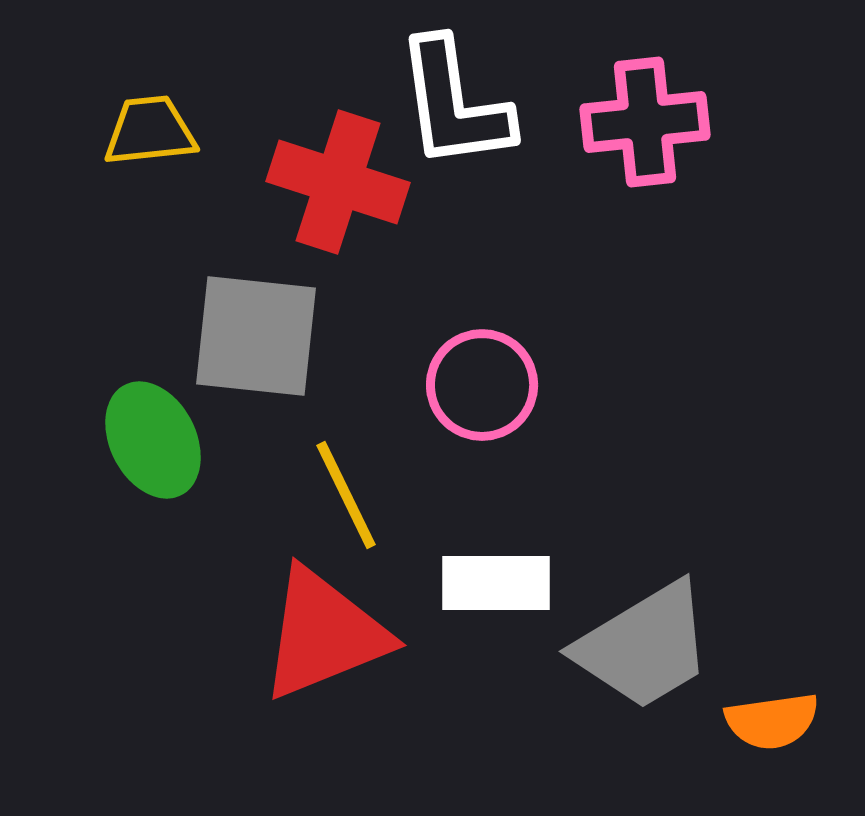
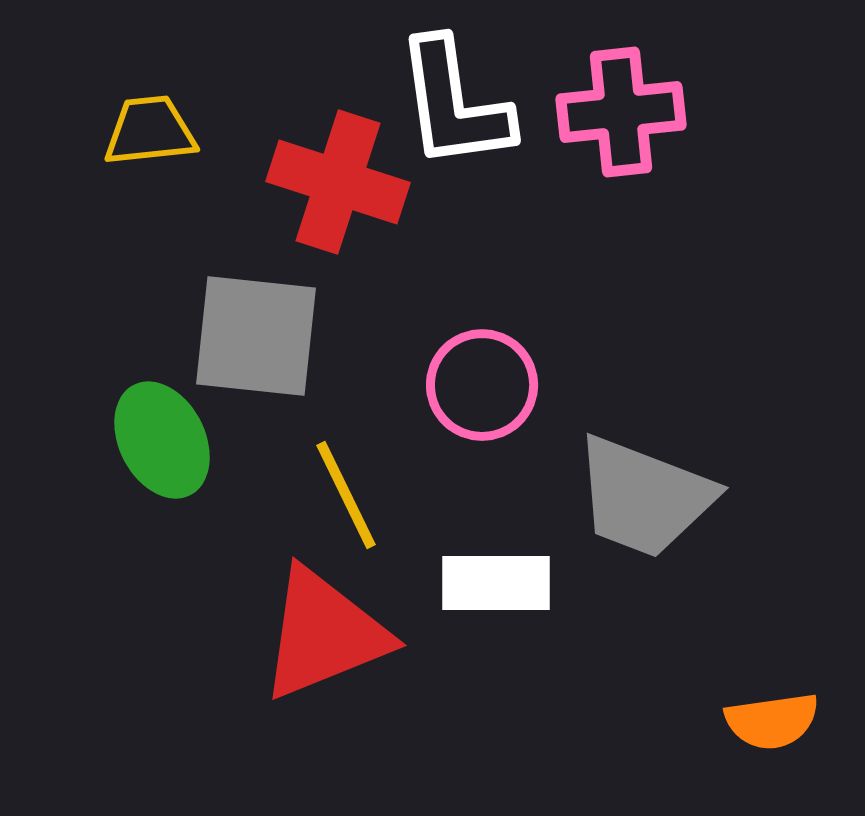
pink cross: moved 24 px left, 10 px up
green ellipse: moved 9 px right
gray trapezoid: moved 149 px up; rotated 52 degrees clockwise
